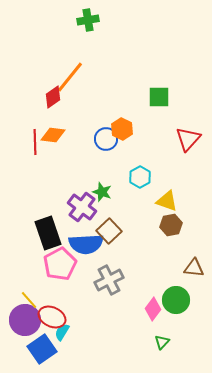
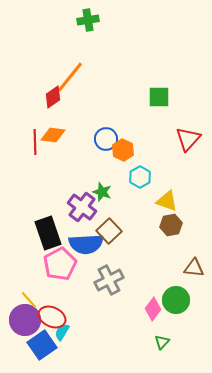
orange hexagon: moved 1 px right, 21 px down
blue square: moved 4 px up
